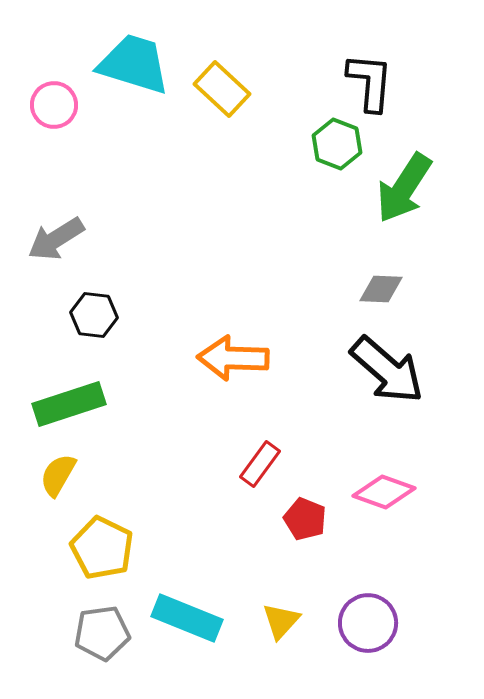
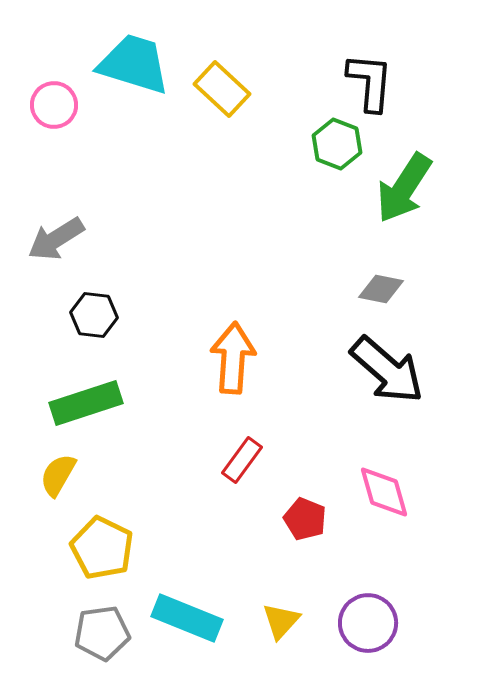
gray diamond: rotated 9 degrees clockwise
orange arrow: rotated 92 degrees clockwise
green rectangle: moved 17 px right, 1 px up
red rectangle: moved 18 px left, 4 px up
pink diamond: rotated 54 degrees clockwise
